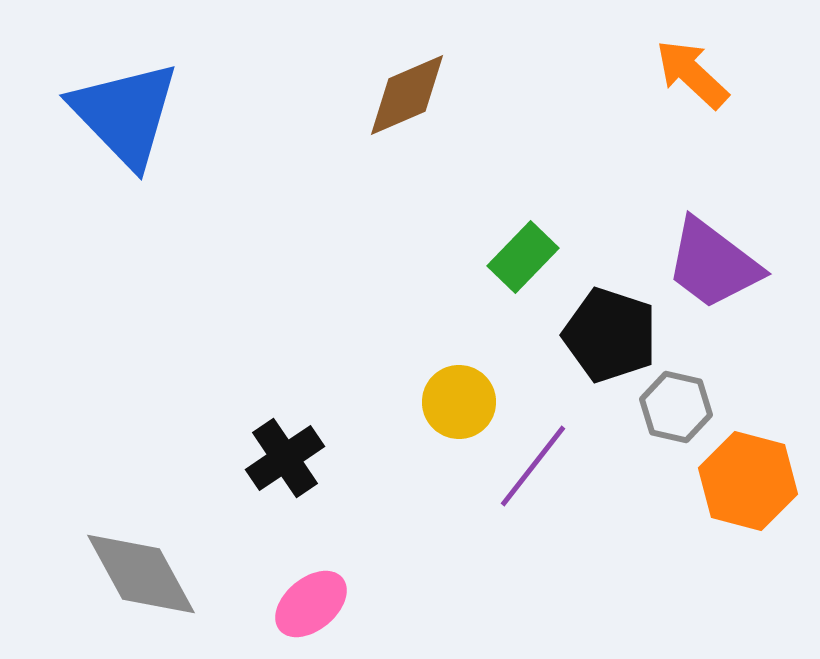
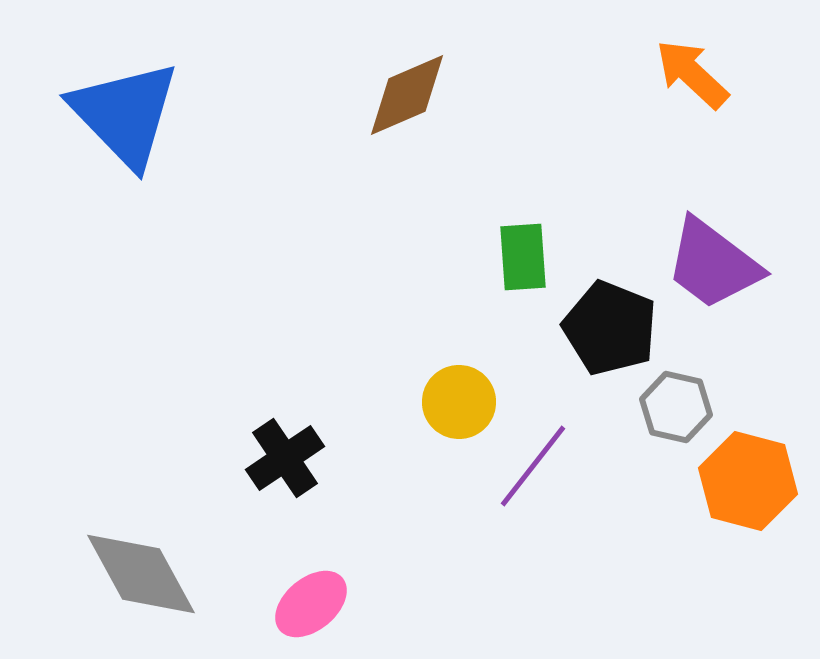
green rectangle: rotated 48 degrees counterclockwise
black pentagon: moved 7 px up; rotated 4 degrees clockwise
